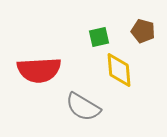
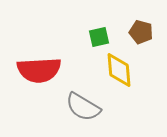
brown pentagon: moved 2 px left, 1 px down
